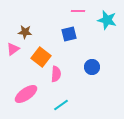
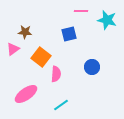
pink line: moved 3 px right
